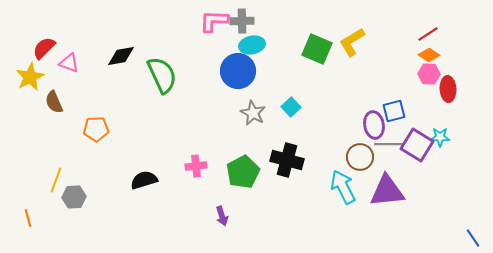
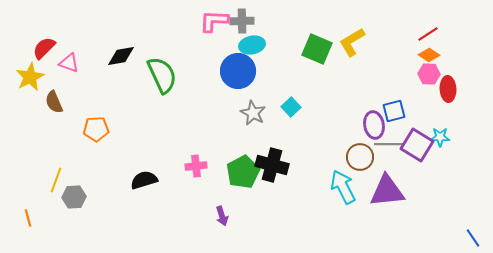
black cross: moved 15 px left, 5 px down
